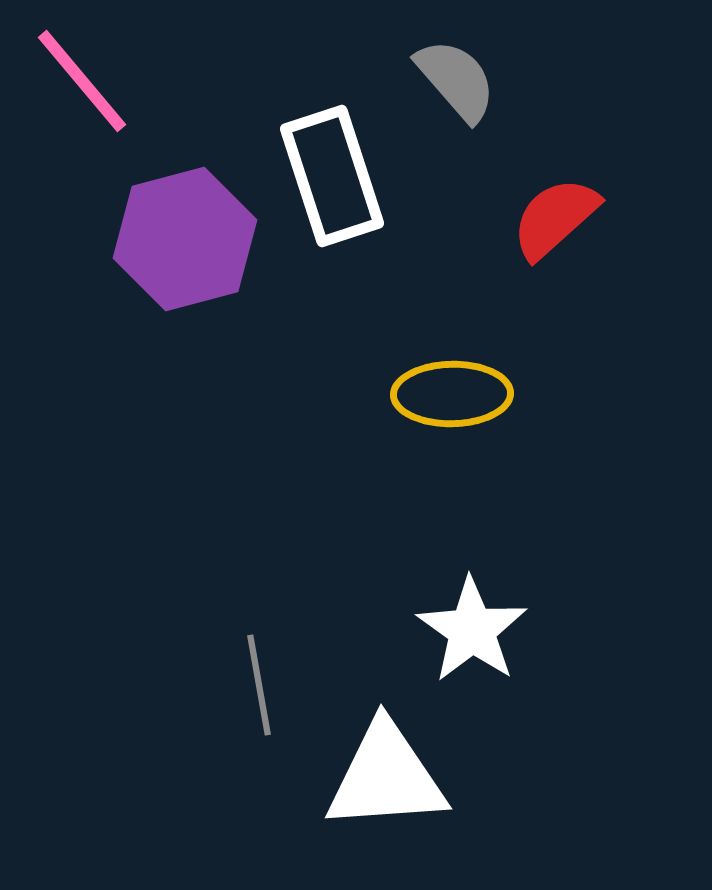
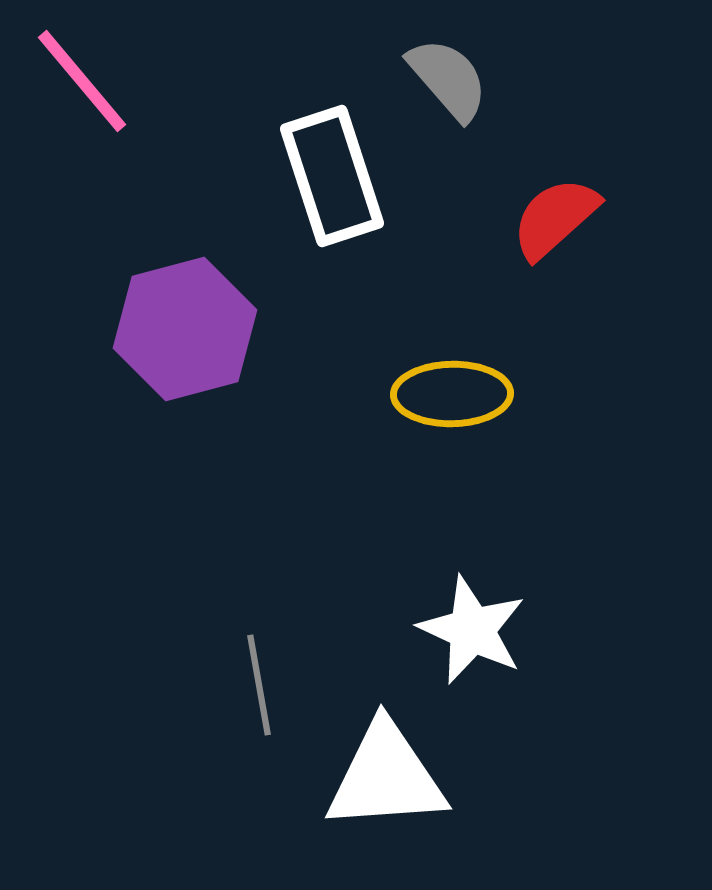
gray semicircle: moved 8 px left, 1 px up
purple hexagon: moved 90 px down
white star: rotated 10 degrees counterclockwise
